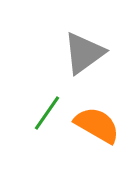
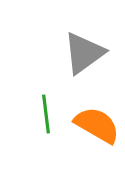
green line: moved 1 px left, 1 px down; rotated 42 degrees counterclockwise
